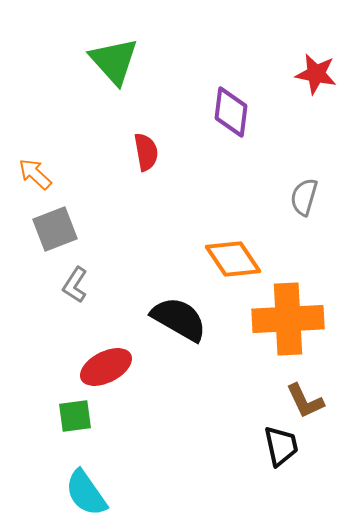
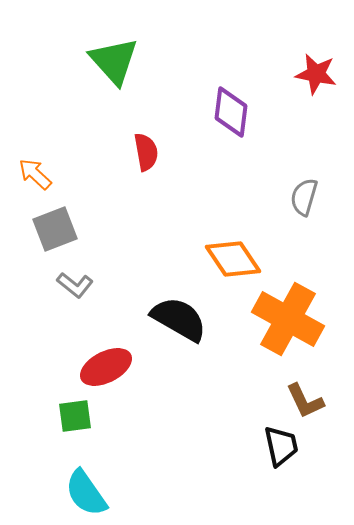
gray L-shape: rotated 84 degrees counterclockwise
orange cross: rotated 32 degrees clockwise
